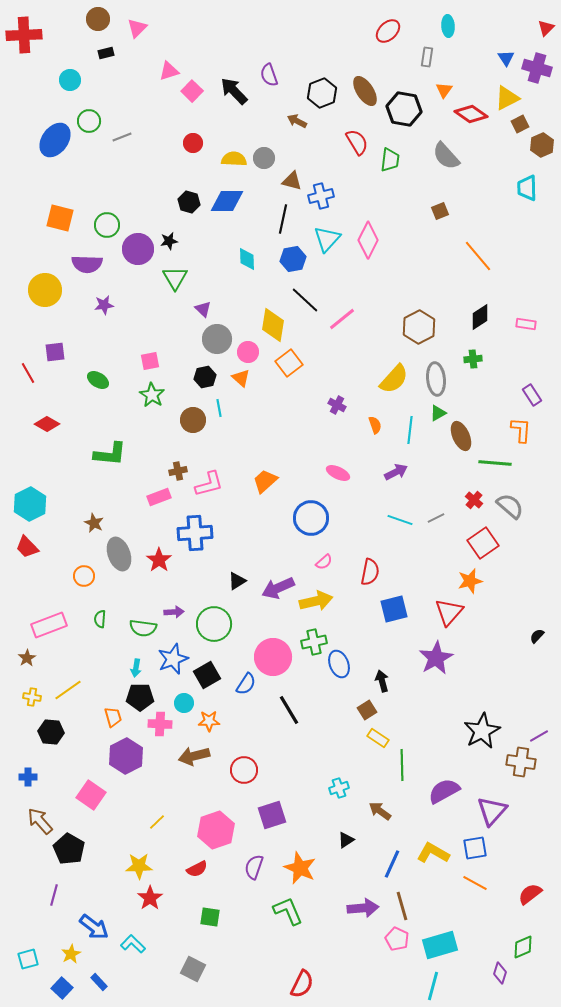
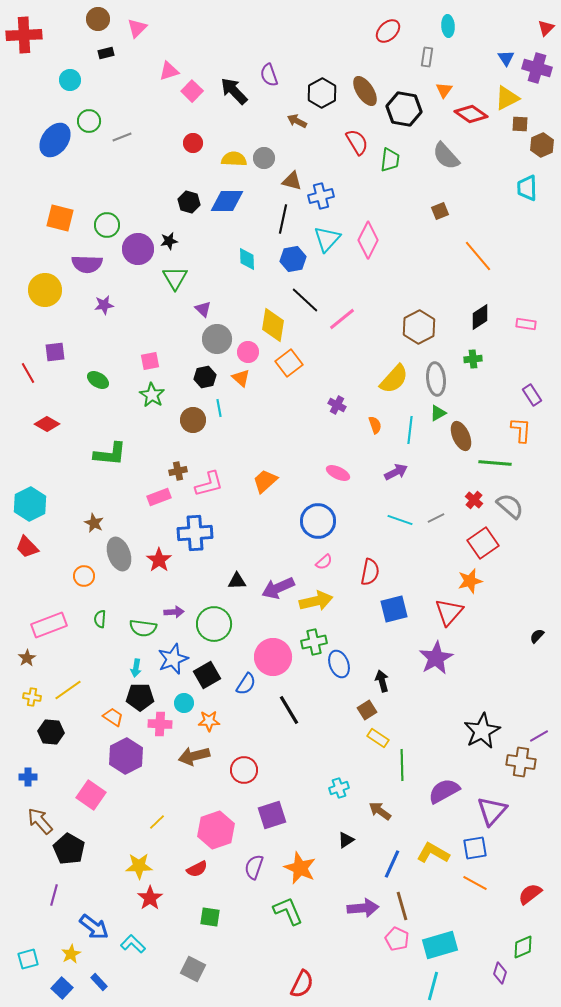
black hexagon at (322, 93): rotated 8 degrees counterclockwise
brown square at (520, 124): rotated 30 degrees clockwise
blue circle at (311, 518): moved 7 px right, 3 px down
black triangle at (237, 581): rotated 30 degrees clockwise
orange trapezoid at (113, 717): rotated 40 degrees counterclockwise
